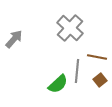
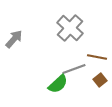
gray line: moved 3 px left, 2 px up; rotated 65 degrees clockwise
